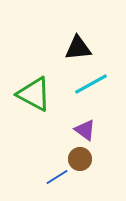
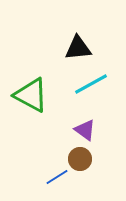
green triangle: moved 3 px left, 1 px down
